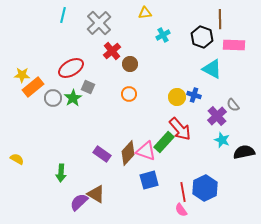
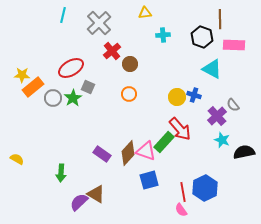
cyan cross: rotated 24 degrees clockwise
